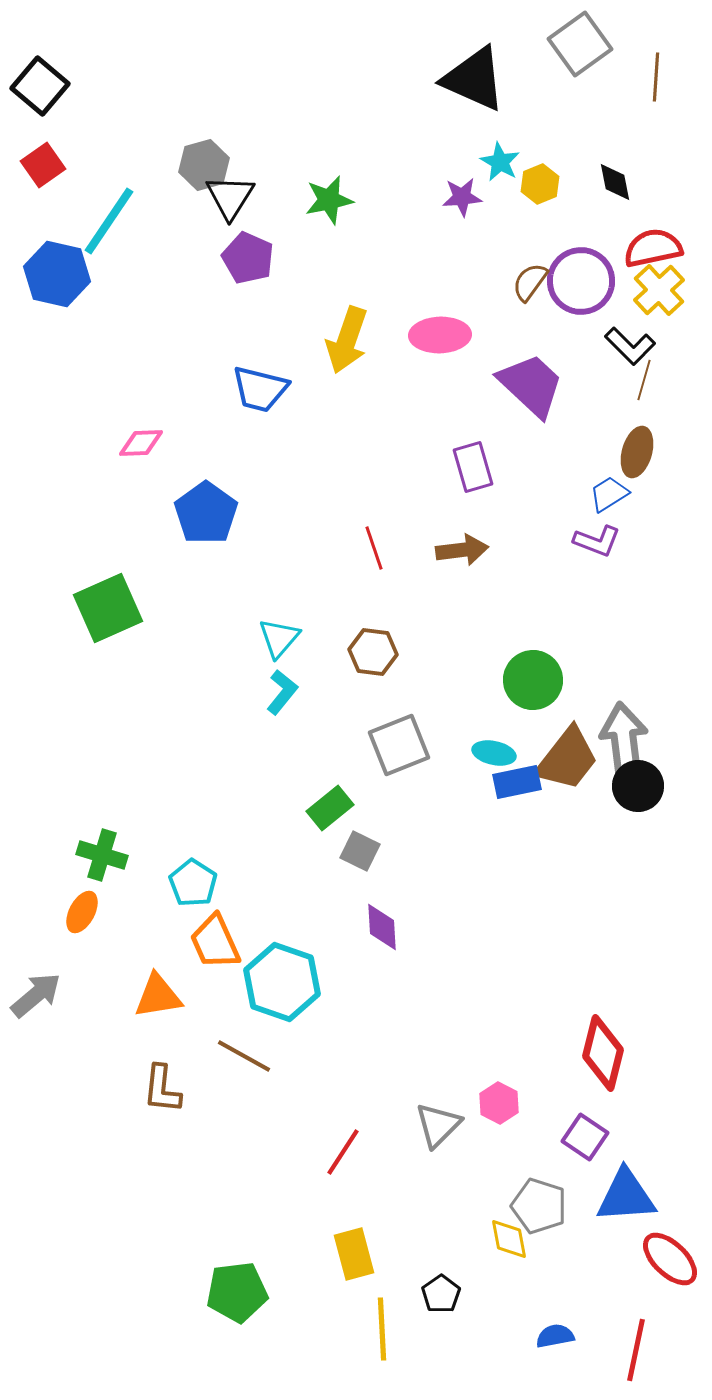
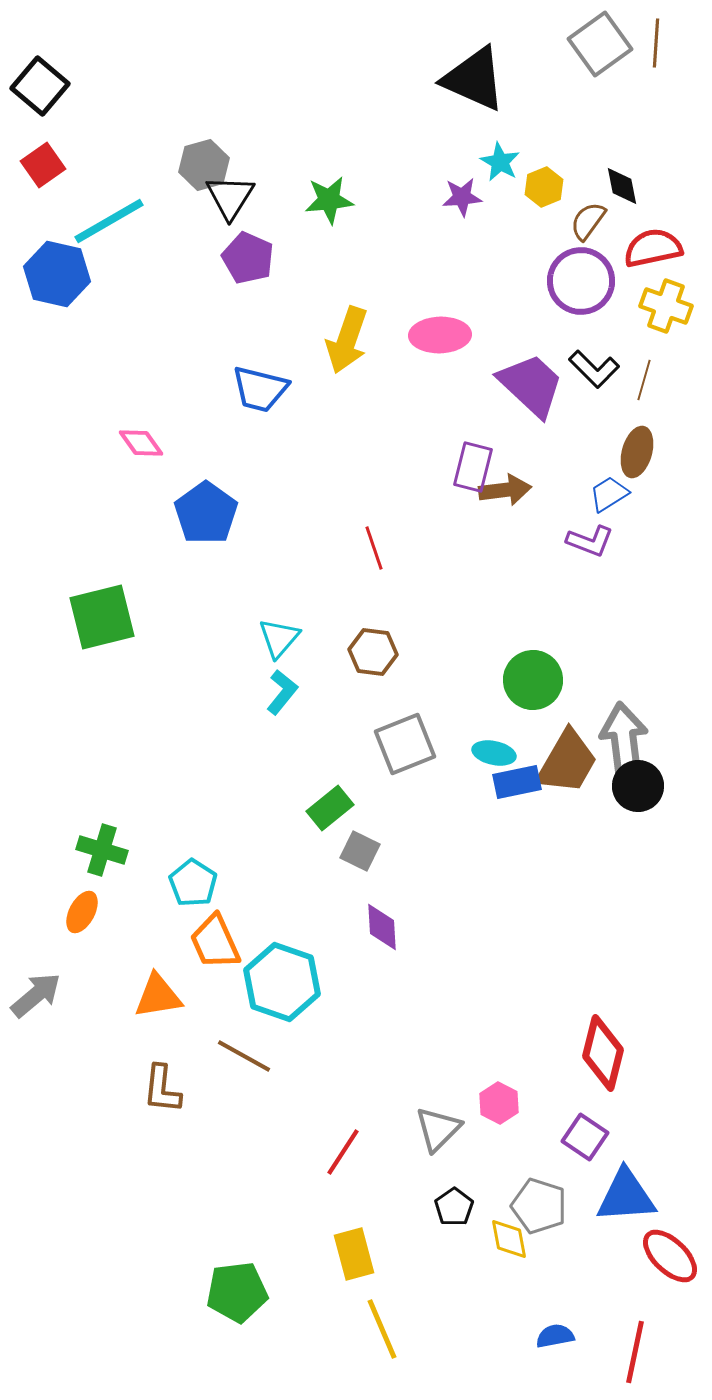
gray square at (580, 44): moved 20 px right
brown line at (656, 77): moved 34 px up
black diamond at (615, 182): moved 7 px right, 4 px down
yellow hexagon at (540, 184): moved 4 px right, 3 px down
green star at (329, 200): rotated 6 degrees clockwise
cyan line at (109, 221): rotated 26 degrees clockwise
brown semicircle at (530, 282): moved 58 px right, 61 px up
yellow cross at (659, 290): moved 7 px right, 16 px down; rotated 27 degrees counterclockwise
black L-shape at (630, 346): moved 36 px left, 23 px down
pink diamond at (141, 443): rotated 57 degrees clockwise
purple rectangle at (473, 467): rotated 30 degrees clockwise
purple L-shape at (597, 541): moved 7 px left
brown arrow at (462, 550): moved 43 px right, 60 px up
green square at (108, 608): moved 6 px left, 9 px down; rotated 10 degrees clockwise
gray square at (399, 745): moved 6 px right, 1 px up
brown trapezoid at (567, 759): moved 3 px down; rotated 8 degrees counterclockwise
green cross at (102, 855): moved 5 px up
gray triangle at (438, 1125): moved 4 px down
red ellipse at (670, 1259): moved 3 px up
black pentagon at (441, 1294): moved 13 px right, 87 px up
yellow line at (382, 1329): rotated 20 degrees counterclockwise
red line at (636, 1350): moved 1 px left, 2 px down
